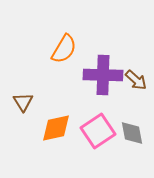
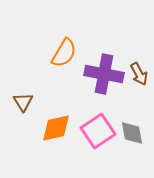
orange semicircle: moved 4 px down
purple cross: moved 1 px right, 1 px up; rotated 9 degrees clockwise
brown arrow: moved 3 px right, 6 px up; rotated 20 degrees clockwise
